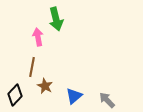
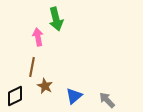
black diamond: moved 1 px down; rotated 20 degrees clockwise
